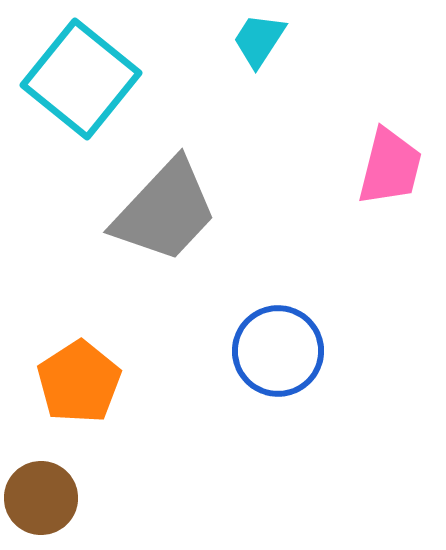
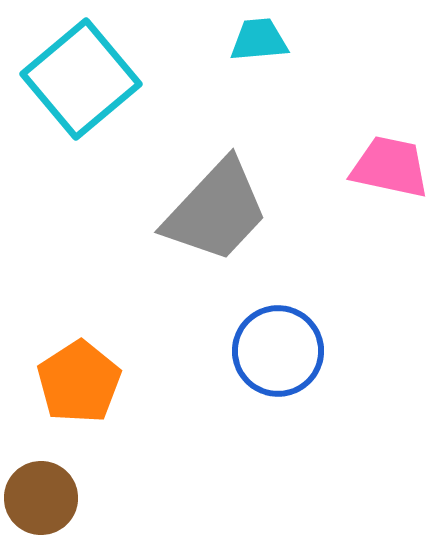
cyan trapezoid: rotated 52 degrees clockwise
cyan square: rotated 11 degrees clockwise
pink trapezoid: rotated 92 degrees counterclockwise
gray trapezoid: moved 51 px right
